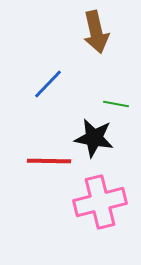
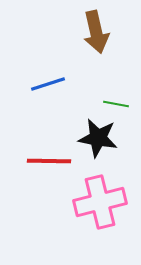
blue line: rotated 28 degrees clockwise
black star: moved 4 px right
